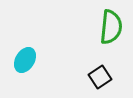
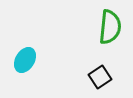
green semicircle: moved 1 px left
